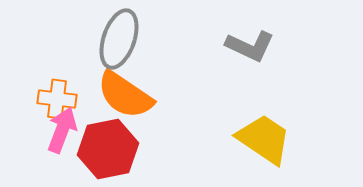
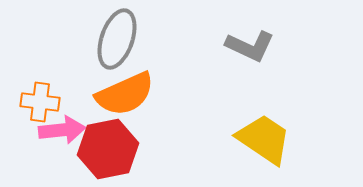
gray ellipse: moved 2 px left
orange semicircle: moved 1 px up; rotated 58 degrees counterclockwise
orange cross: moved 17 px left, 3 px down
pink arrow: rotated 63 degrees clockwise
